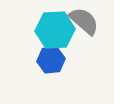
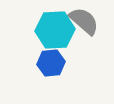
blue hexagon: moved 3 px down
